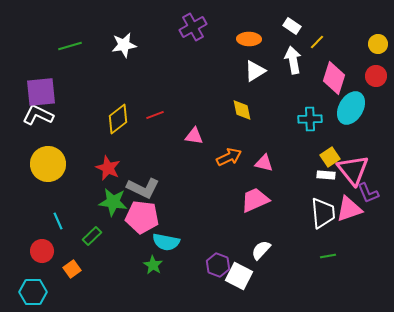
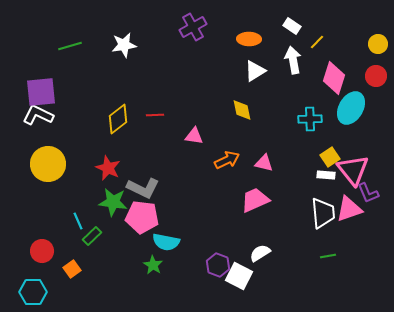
red line at (155, 115): rotated 18 degrees clockwise
orange arrow at (229, 157): moved 2 px left, 3 px down
cyan line at (58, 221): moved 20 px right
white semicircle at (261, 250): moved 1 px left, 3 px down; rotated 15 degrees clockwise
